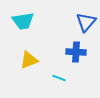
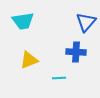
cyan line: rotated 24 degrees counterclockwise
